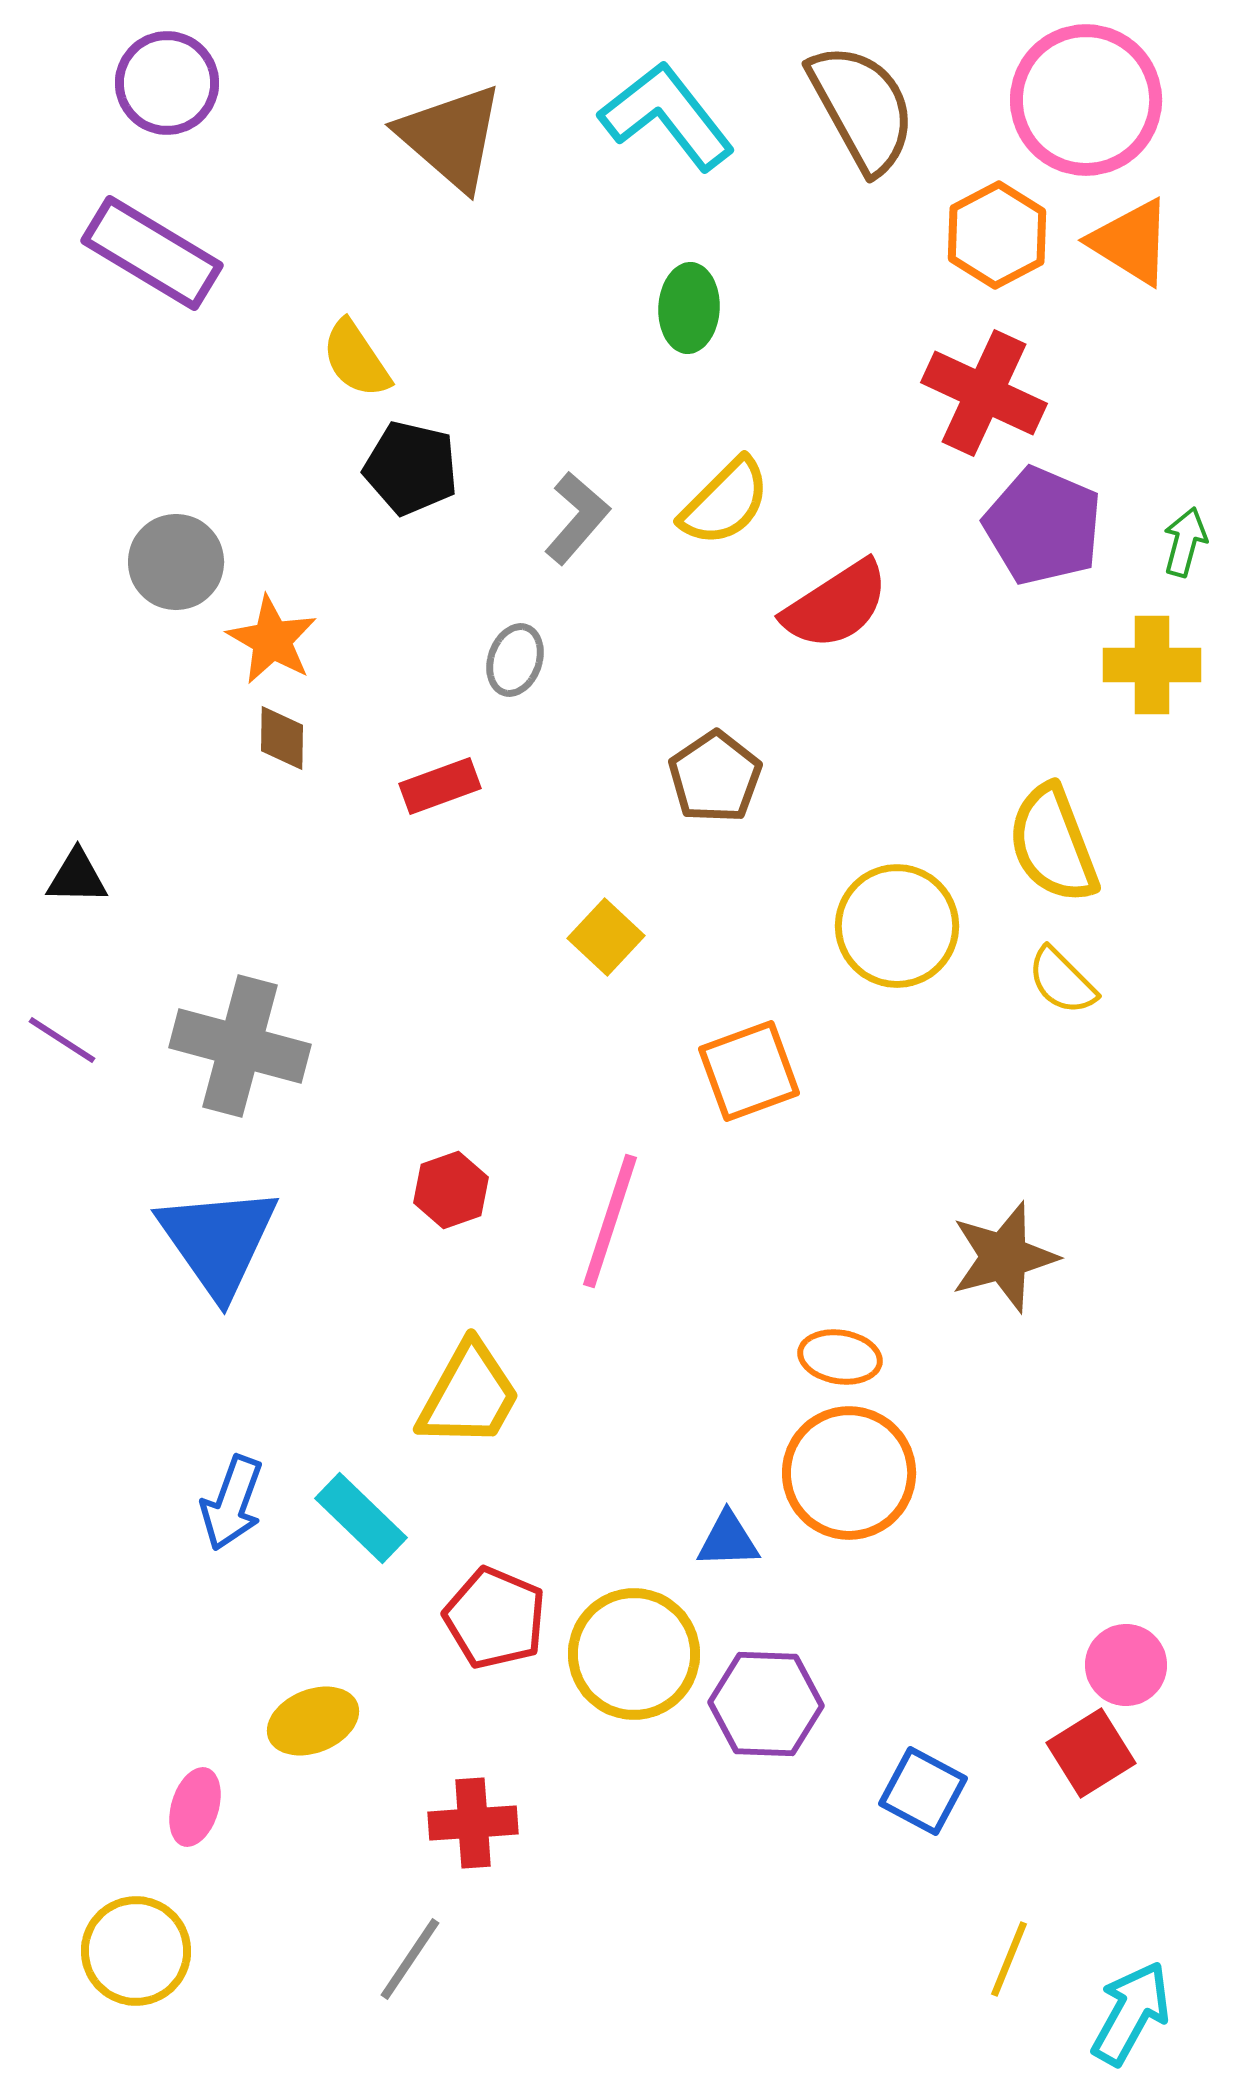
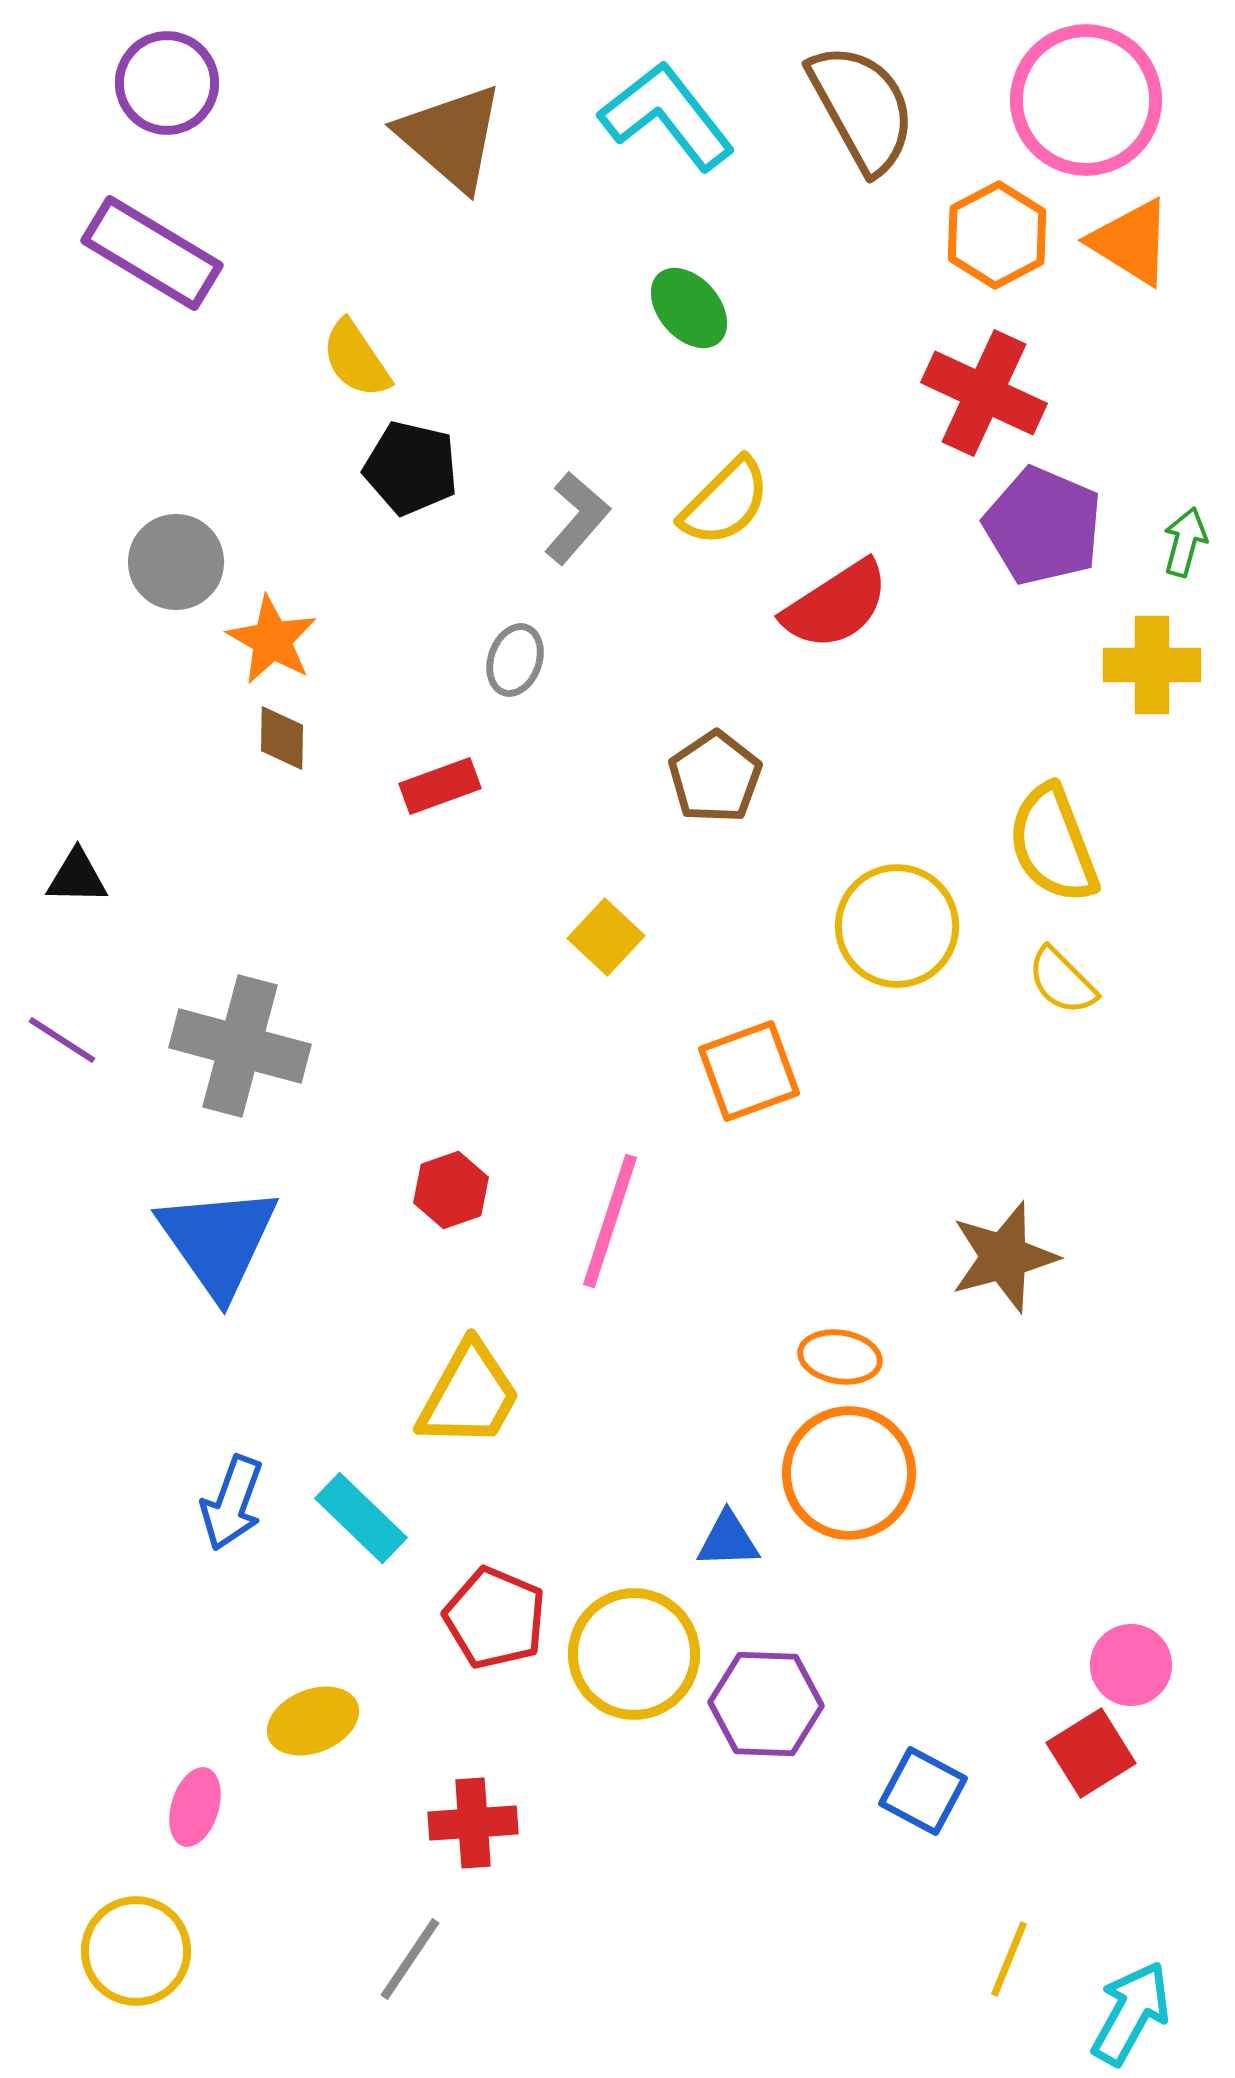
green ellipse at (689, 308): rotated 44 degrees counterclockwise
pink circle at (1126, 1665): moved 5 px right
